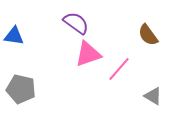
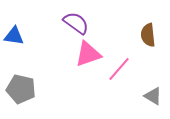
brown semicircle: rotated 30 degrees clockwise
